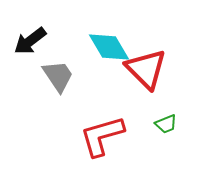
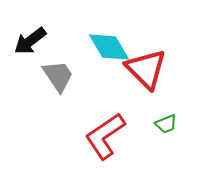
red L-shape: moved 3 px right; rotated 18 degrees counterclockwise
